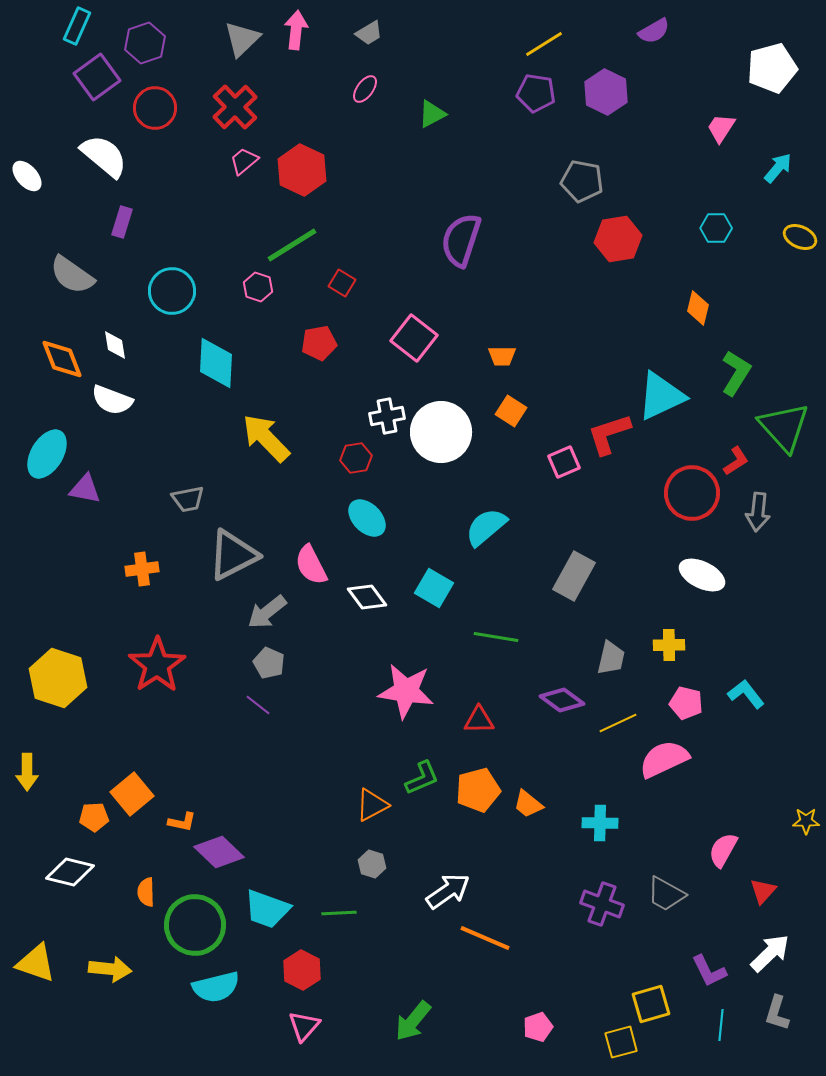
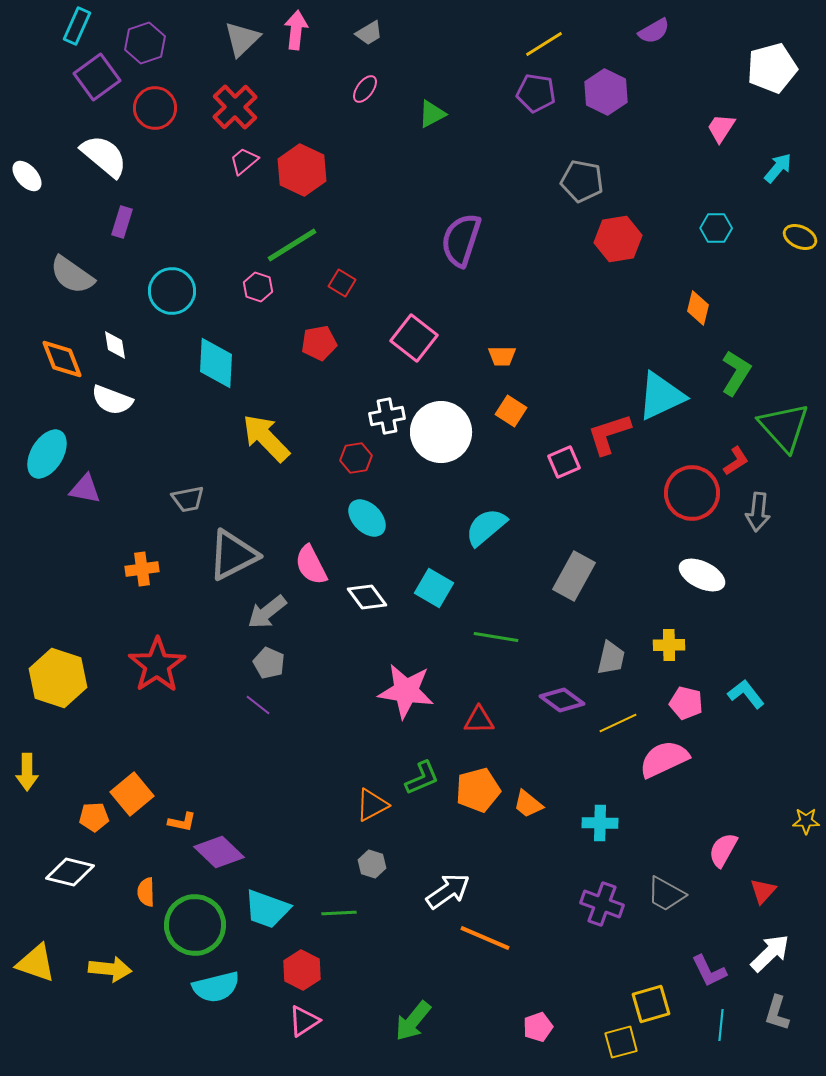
pink triangle at (304, 1026): moved 5 px up; rotated 16 degrees clockwise
